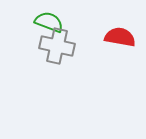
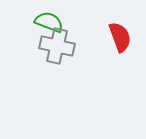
red semicircle: rotated 60 degrees clockwise
